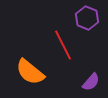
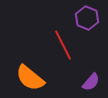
orange semicircle: moved 6 px down
